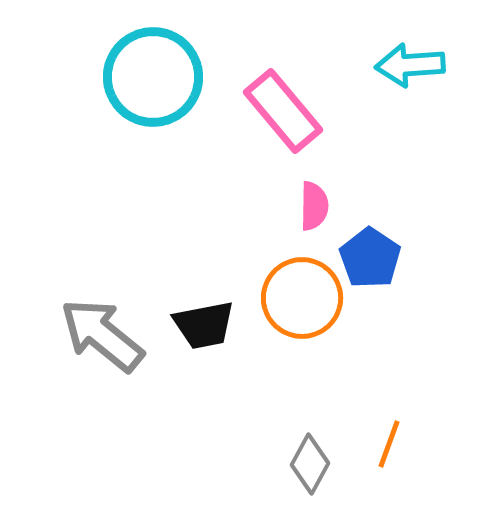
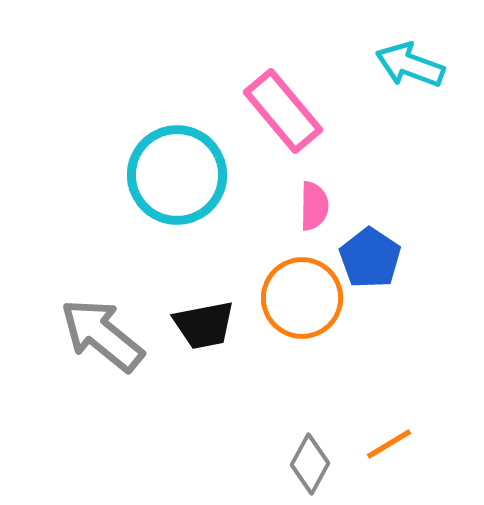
cyan arrow: rotated 24 degrees clockwise
cyan circle: moved 24 px right, 98 px down
orange line: rotated 39 degrees clockwise
